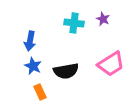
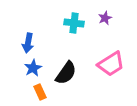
purple star: moved 2 px right, 1 px up; rotated 24 degrees clockwise
blue arrow: moved 2 px left, 2 px down
blue star: moved 2 px down; rotated 18 degrees clockwise
black semicircle: moved 2 px down; rotated 45 degrees counterclockwise
